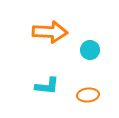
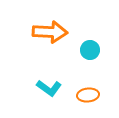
cyan L-shape: moved 2 px right, 2 px down; rotated 30 degrees clockwise
